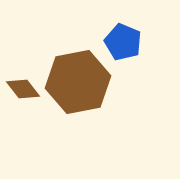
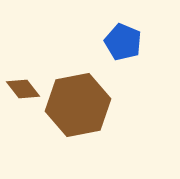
brown hexagon: moved 23 px down
